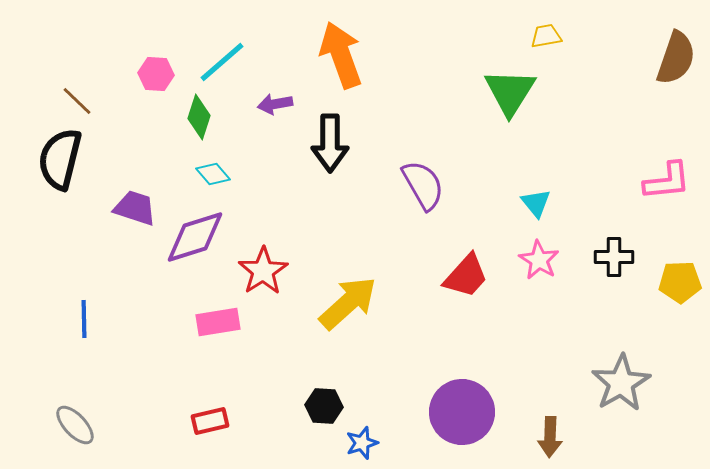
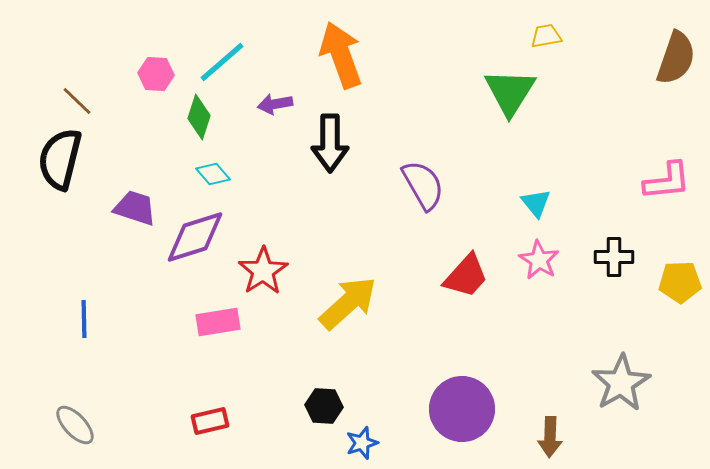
purple circle: moved 3 px up
